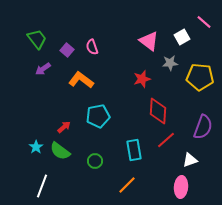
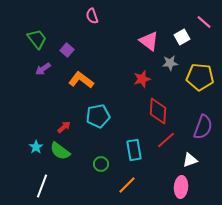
pink semicircle: moved 31 px up
green circle: moved 6 px right, 3 px down
